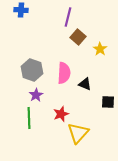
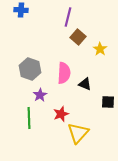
gray hexagon: moved 2 px left, 1 px up
purple star: moved 4 px right
